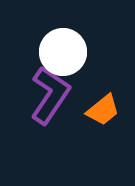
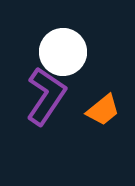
purple L-shape: moved 4 px left, 1 px down
